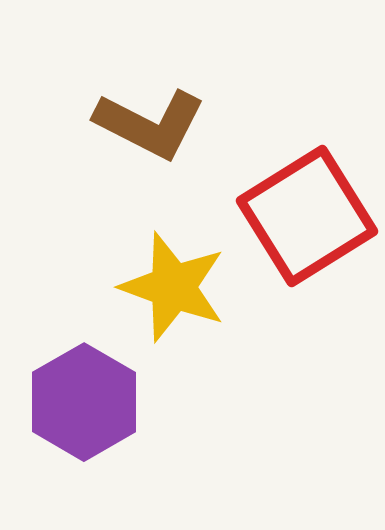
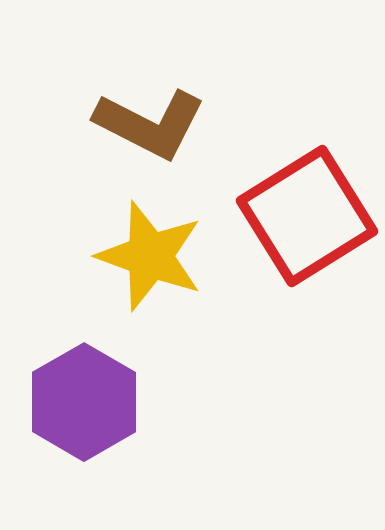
yellow star: moved 23 px left, 31 px up
